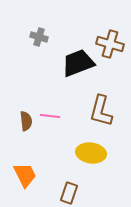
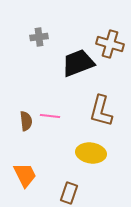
gray cross: rotated 24 degrees counterclockwise
